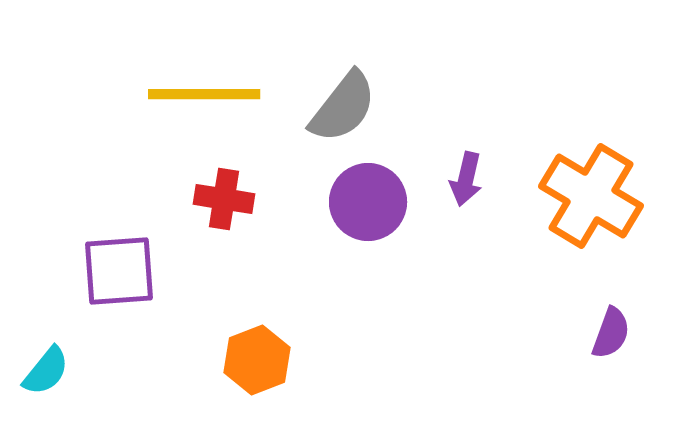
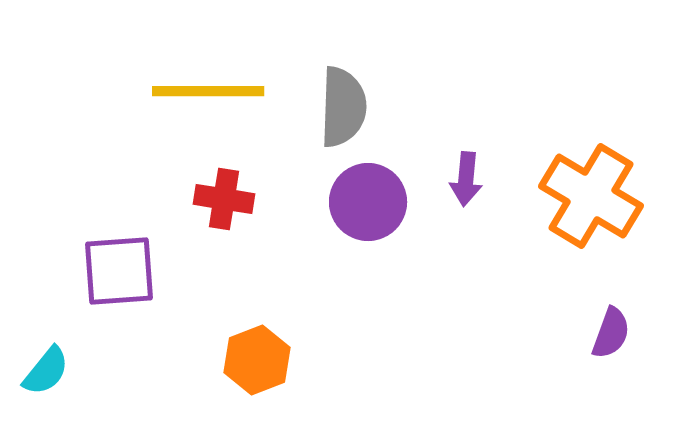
yellow line: moved 4 px right, 3 px up
gray semicircle: rotated 36 degrees counterclockwise
purple arrow: rotated 8 degrees counterclockwise
